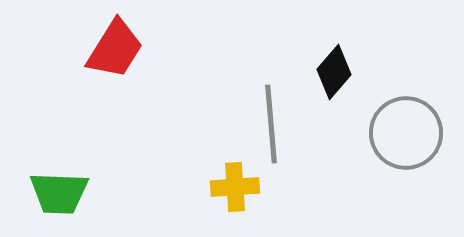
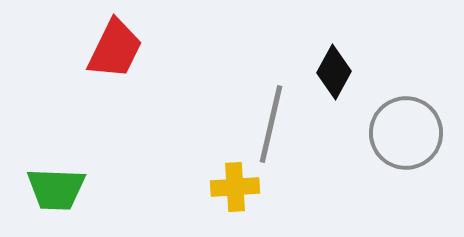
red trapezoid: rotated 6 degrees counterclockwise
black diamond: rotated 12 degrees counterclockwise
gray line: rotated 18 degrees clockwise
green trapezoid: moved 3 px left, 4 px up
